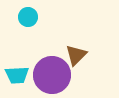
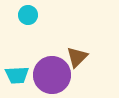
cyan circle: moved 2 px up
brown triangle: moved 1 px right, 2 px down
